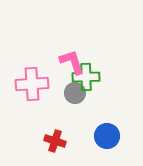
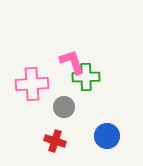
gray circle: moved 11 px left, 14 px down
